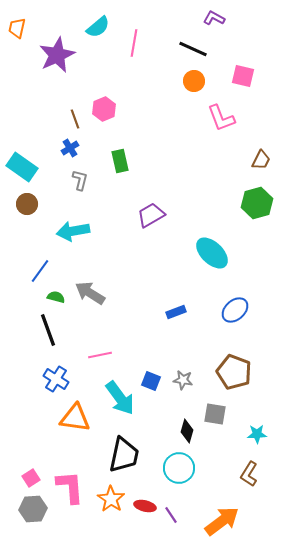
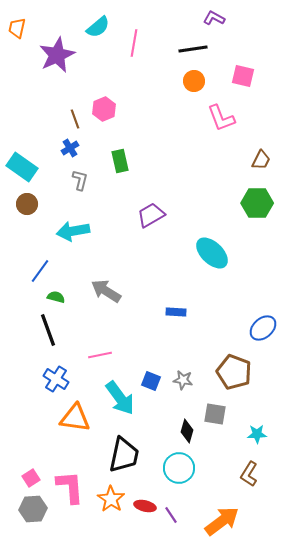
black line at (193, 49): rotated 32 degrees counterclockwise
green hexagon at (257, 203): rotated 16 degrees clockwise
gray arrow at (90, 293): moved 16 px right, 2 px up
blue ellipse at (235, 310): moved 28 px right, 18 px down
blue rectangle at (176, 312): rotated 24 degrees clockwise
